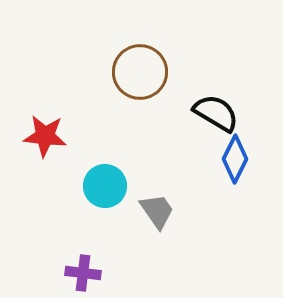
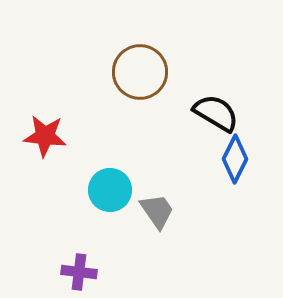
cyan circle: moved 5 px right, 4 px down
purple cross: moved 4 px left, 1 px up
